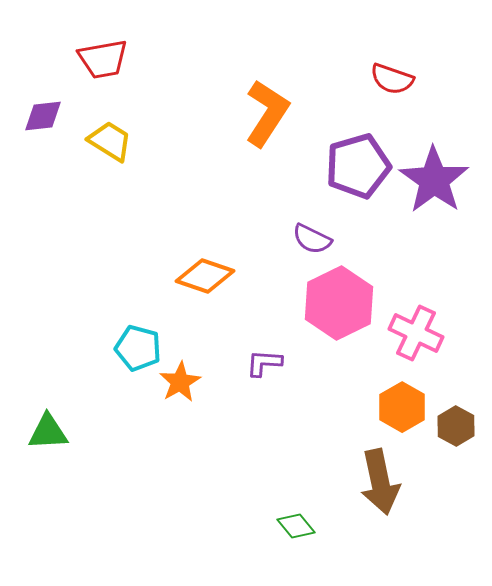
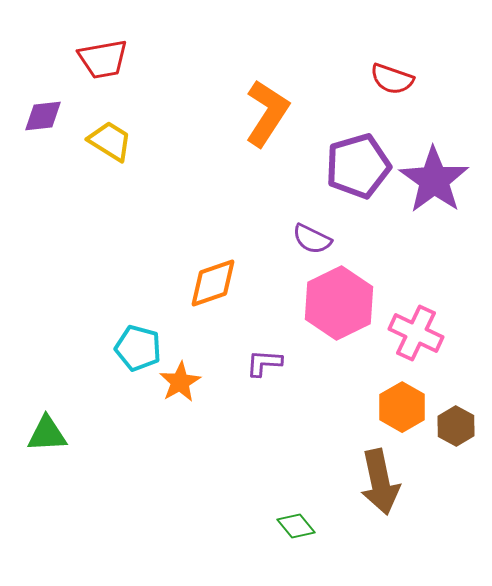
orange diamond: moved 8 px right, 7 px down; rotated 38 degrees counterclockwise
green triangle: moved 1 px left, 2 px down
